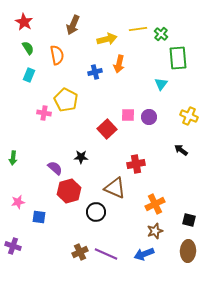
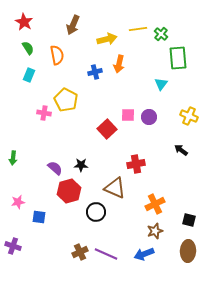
black star: moved 8 px down
